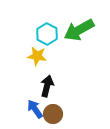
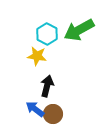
blue arrow: rotated 18 degrees counterclockwise
